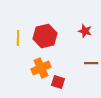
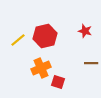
yellow line: moved 2 px down; rotated 49 degrees clockwise
